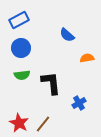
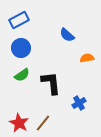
green semicircle: rotated 28 degrees counterclockwise
brown line: moved 1 px up
